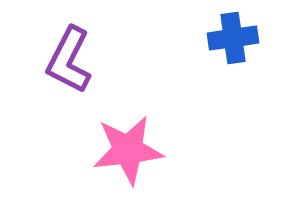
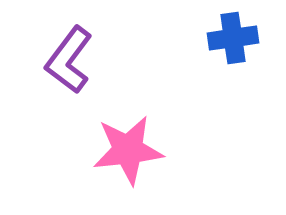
purple L-shape: rotated 10 degrees clockwise
